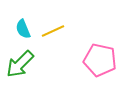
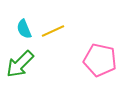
cyan semicircle: moved 1 px right
